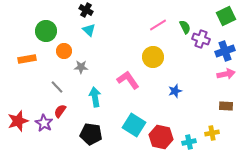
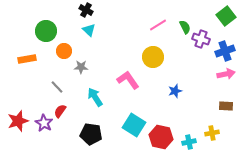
green square: rotated 12 degrees counterclockwise
cyan arrow: rotated 24 degrees counterclockwise
